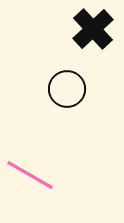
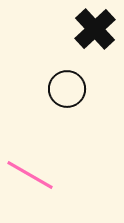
black cross: moved 2 px right
